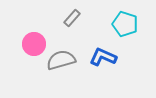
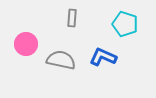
gray rectangle: rotated 36 degrees counterclockwise
pink circle: moved 8 px left
gray semicircle: rotated 28 degrees clockwise
